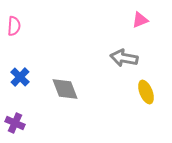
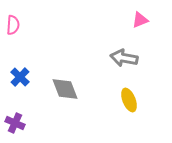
pink semicircle: moved 1 px left, 1 px up
yellow ellipse: moved 17 px left, 8 px down
